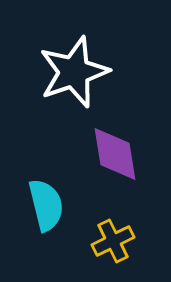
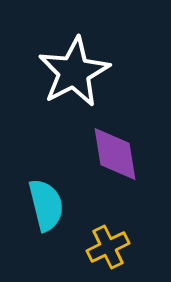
white star: rotated 8 degrees counterclockwise
yellow cross: moved 5 px left, 6 px down
